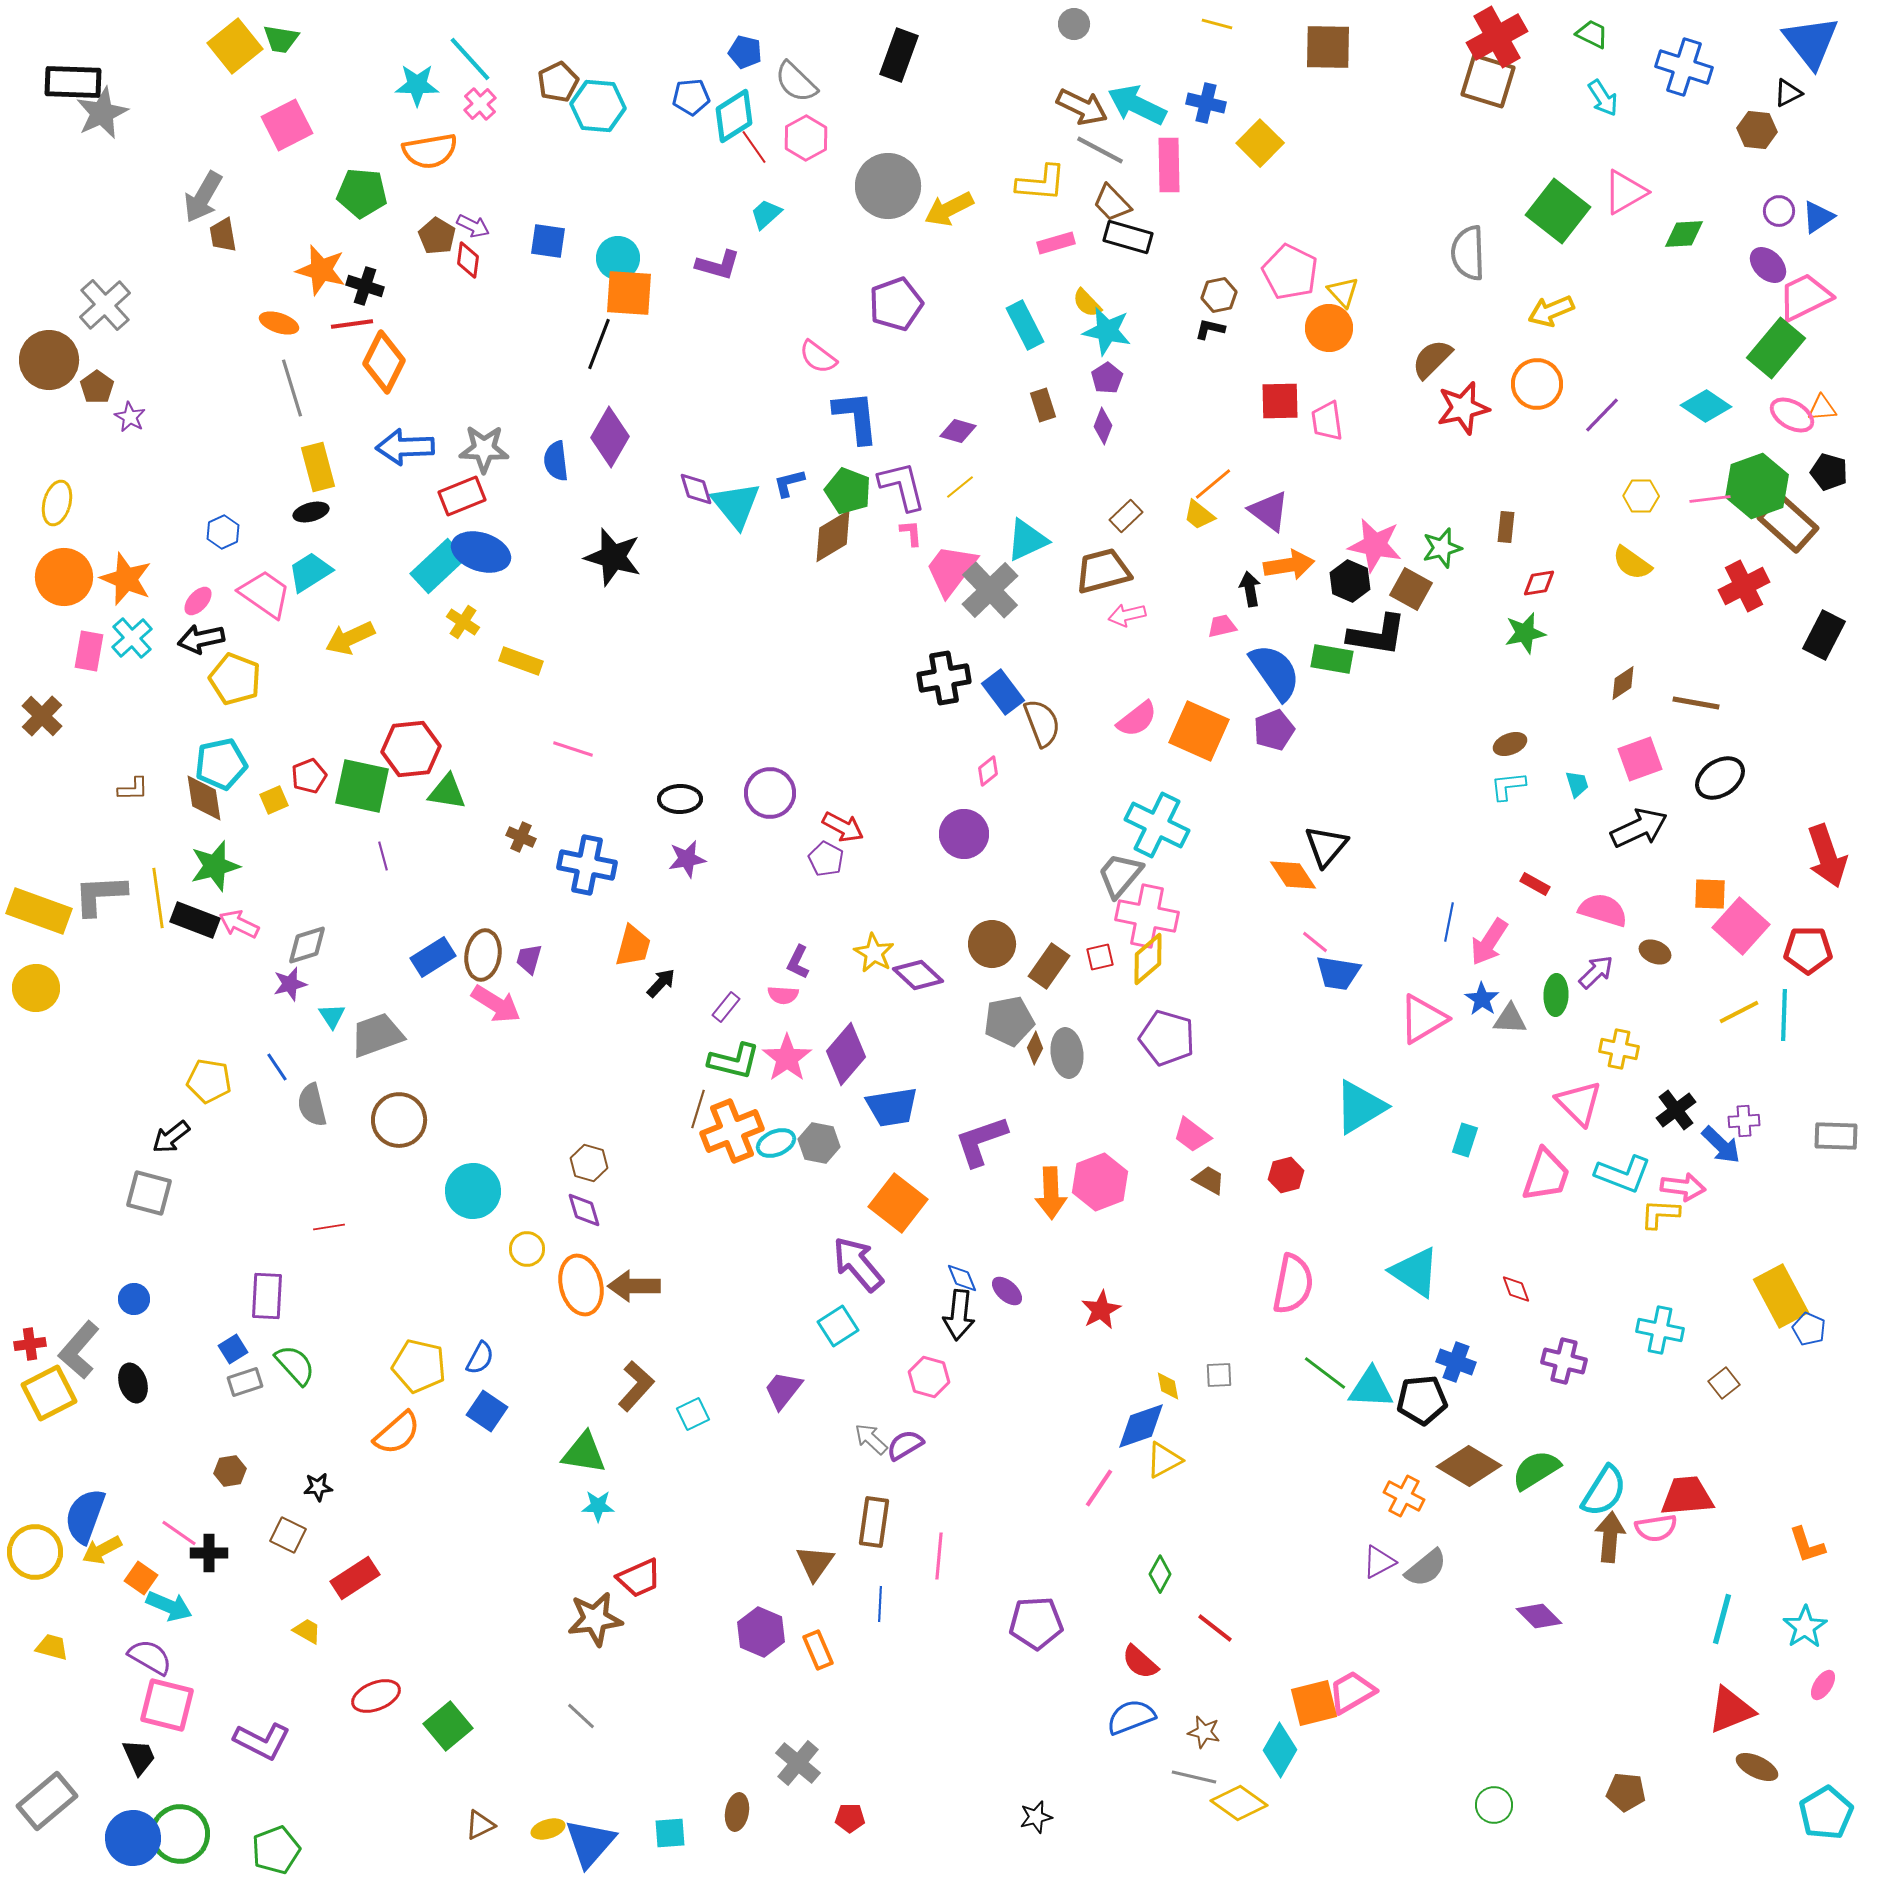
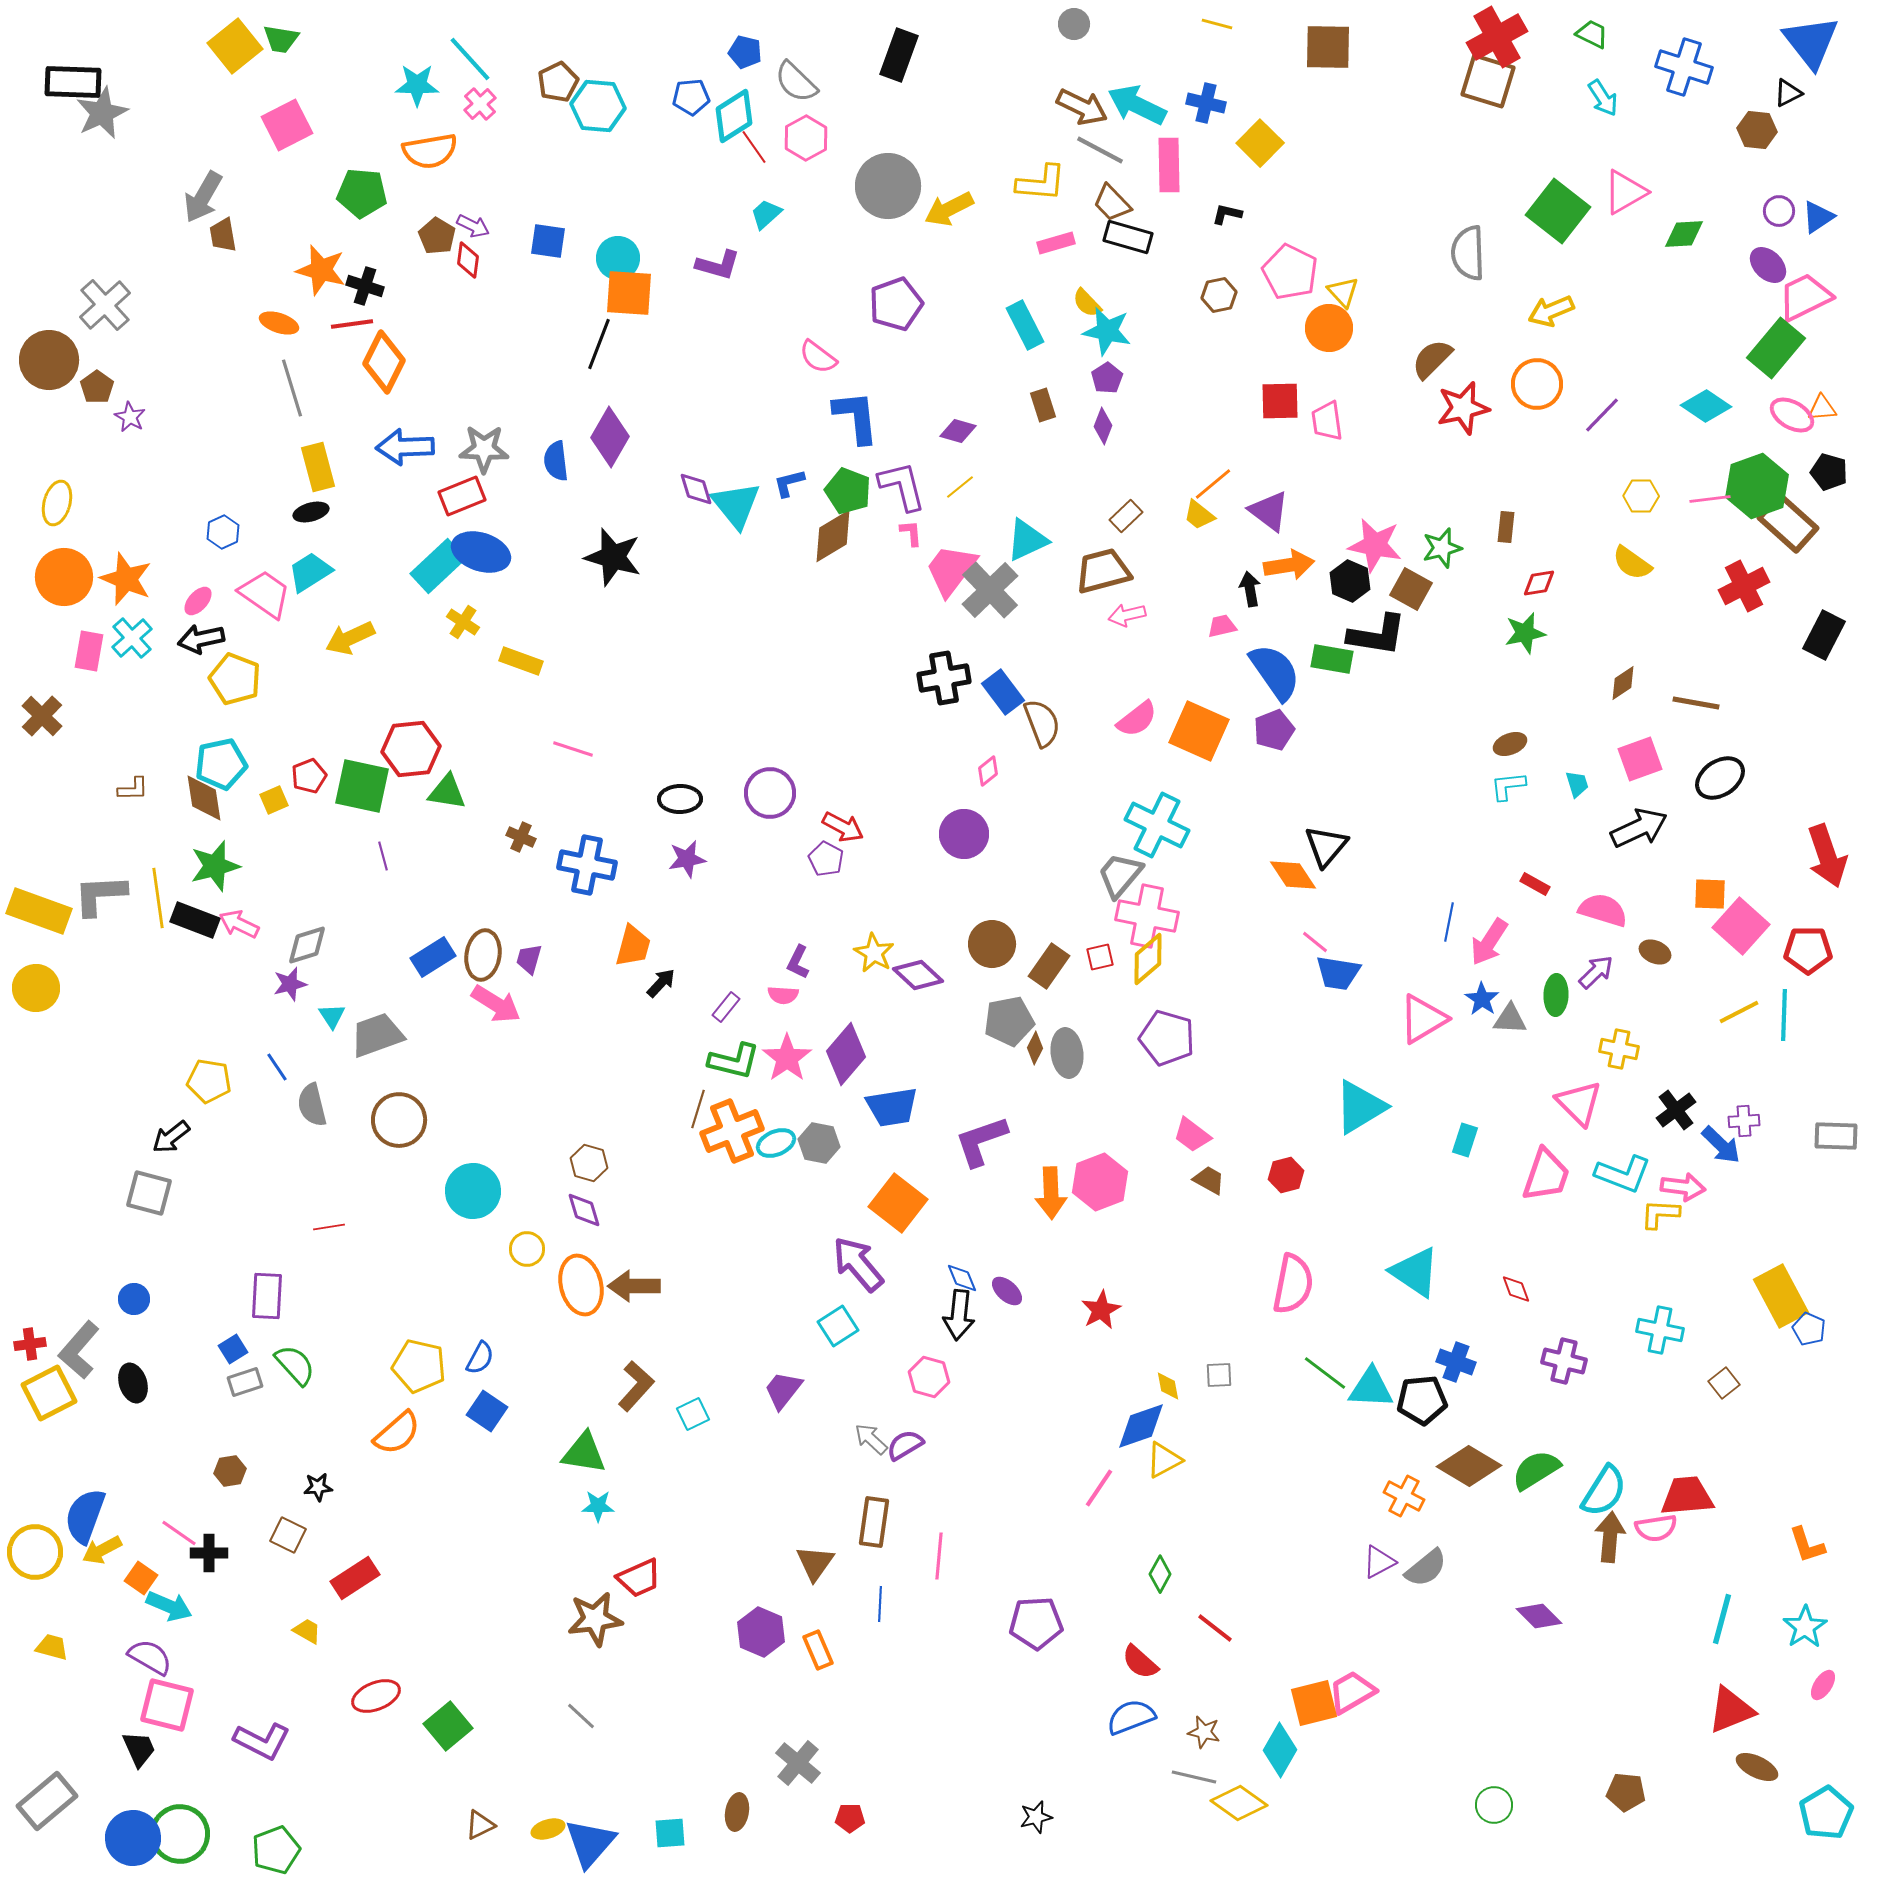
black L-shape at (1210, 329): moved 17 px right, 115 px up
black trapezoid at (139, 1757): moved 8 px up
